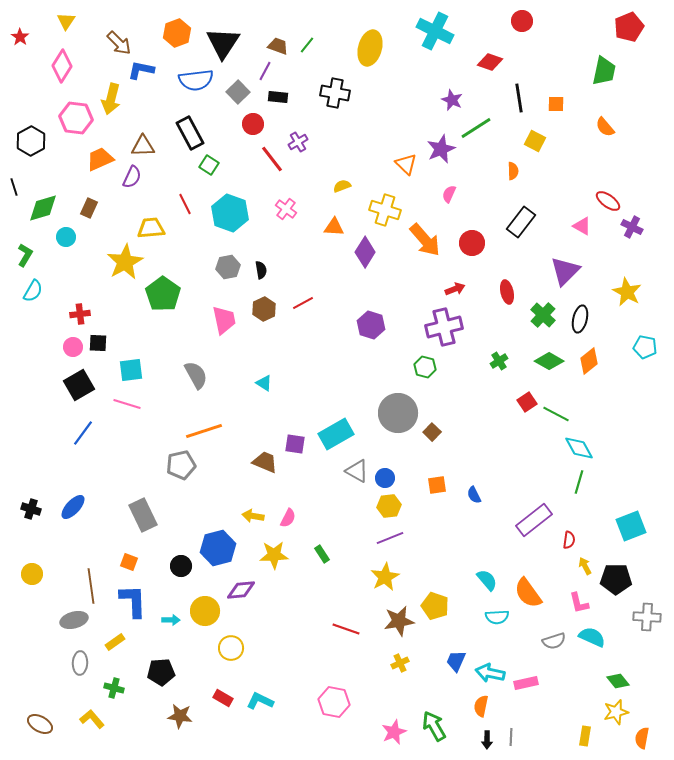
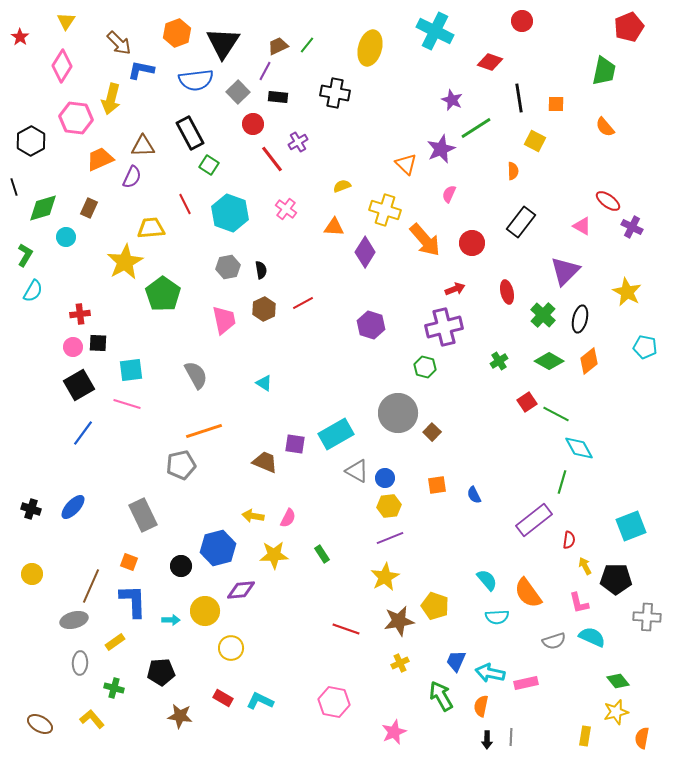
brown trapezoid at (278, 46): rotated 45 degrees counterclockwise
green line at (579, 482): moved 17 px left
brown line at (91, 586): rotated 32 degrees clockwise
green arrow at (434, 726): moved 7 px right, 30 px up
